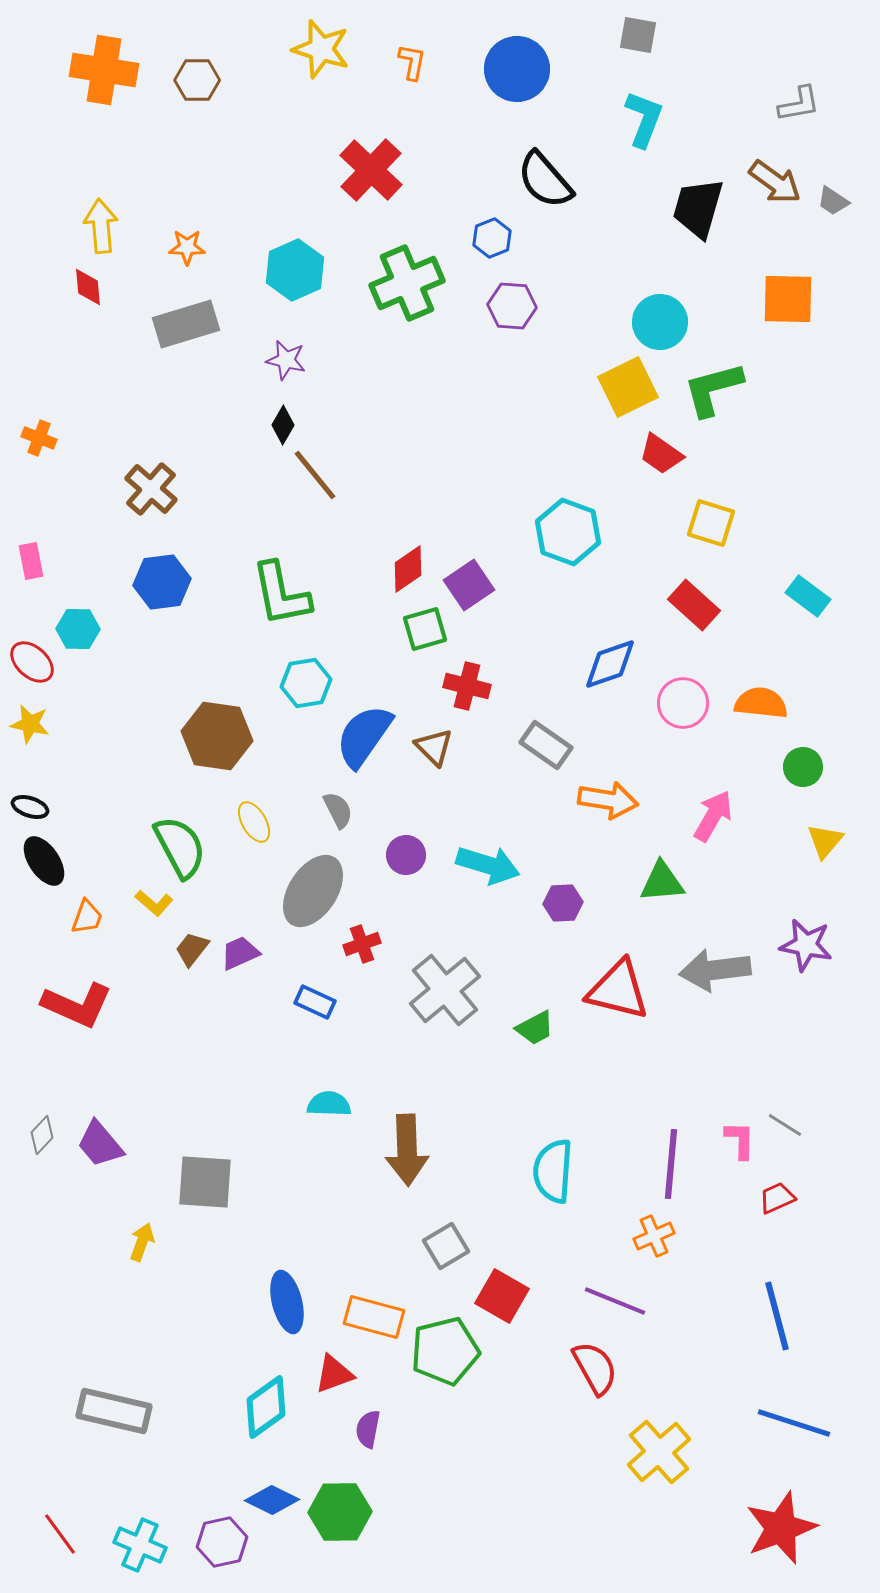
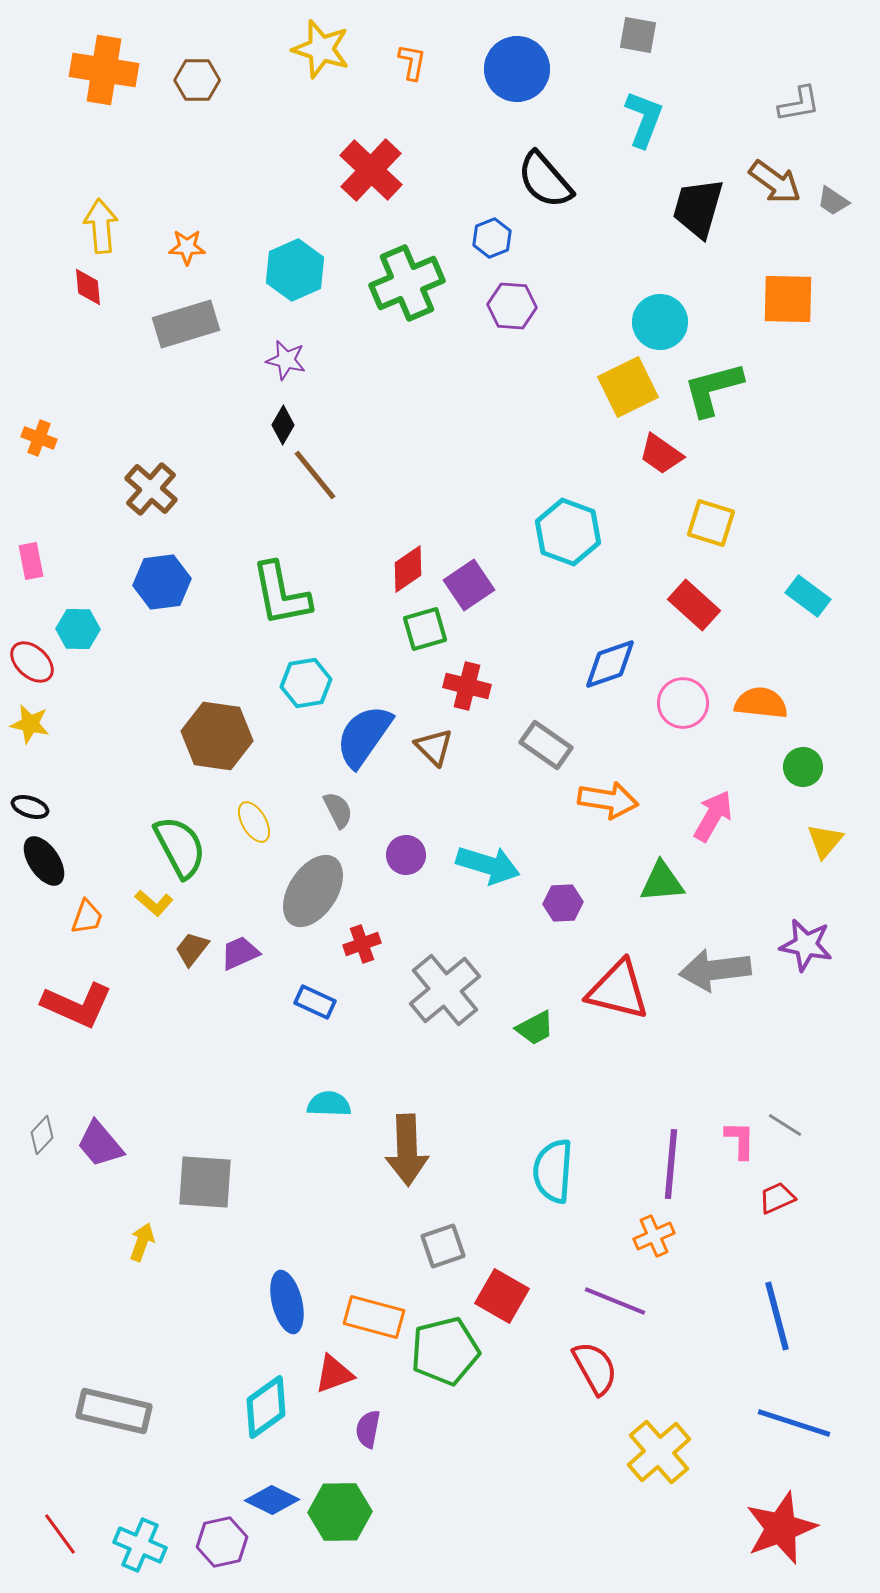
gray square at (446, 1246): moved 3 px left; rotated 12 degrees clockwise
